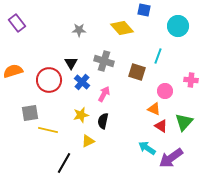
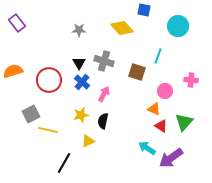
black triangle: moved 8 px right
gray square: moved 1 px right, 1 px down; rotated 18 degrees counterclockwise
